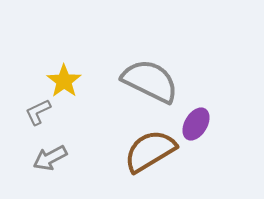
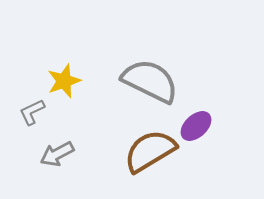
yellow star: rotated 16 degrees clockwise
gray L-shape: moved 6 px left
purple ellipse: moved 2 px down; rotated 16 degrees clockwise
gray arrow: moved 7 px right, 4 px up
